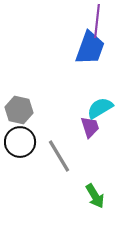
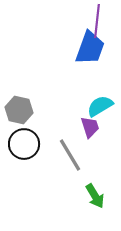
cyan semicircle: moved 2 px up
black circle: moved 4 px right, 2 px down
gray line: moved 11 px right, 1 px up
